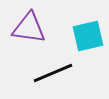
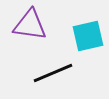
purple triangle: moved 1 px right, 3 px up
